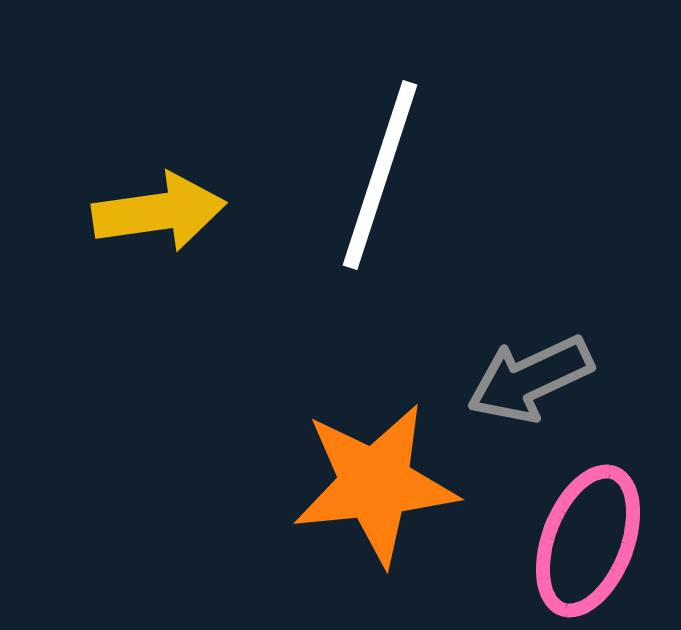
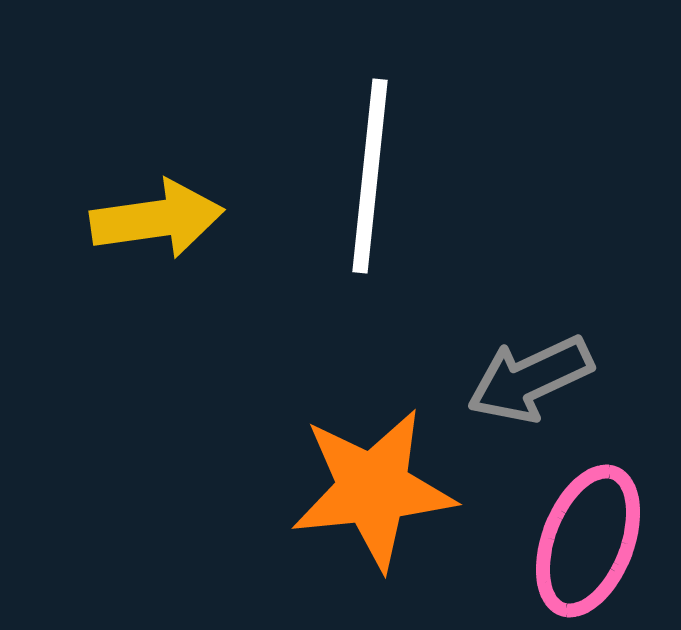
white line: moved 10 px left, 1 px down; rotated 12 degrees counterclockwise
yellow arrow: moved 2 px left, 7 px down
orange star: moved 2 px left, 5 px down
